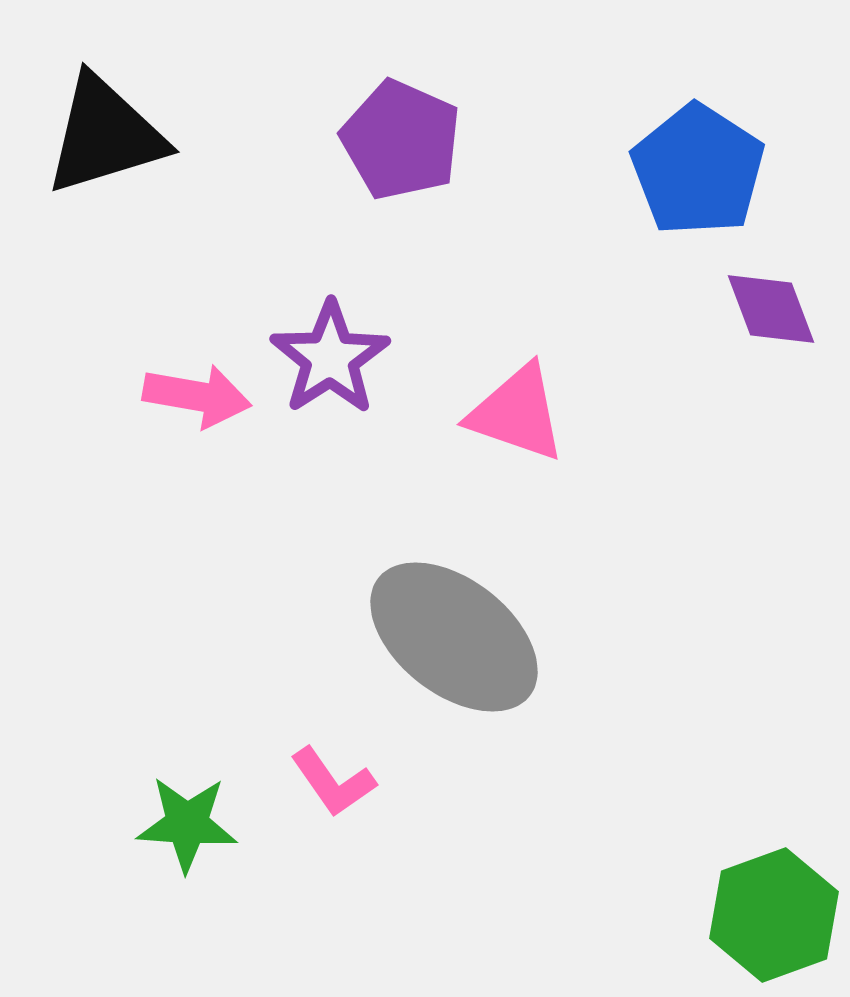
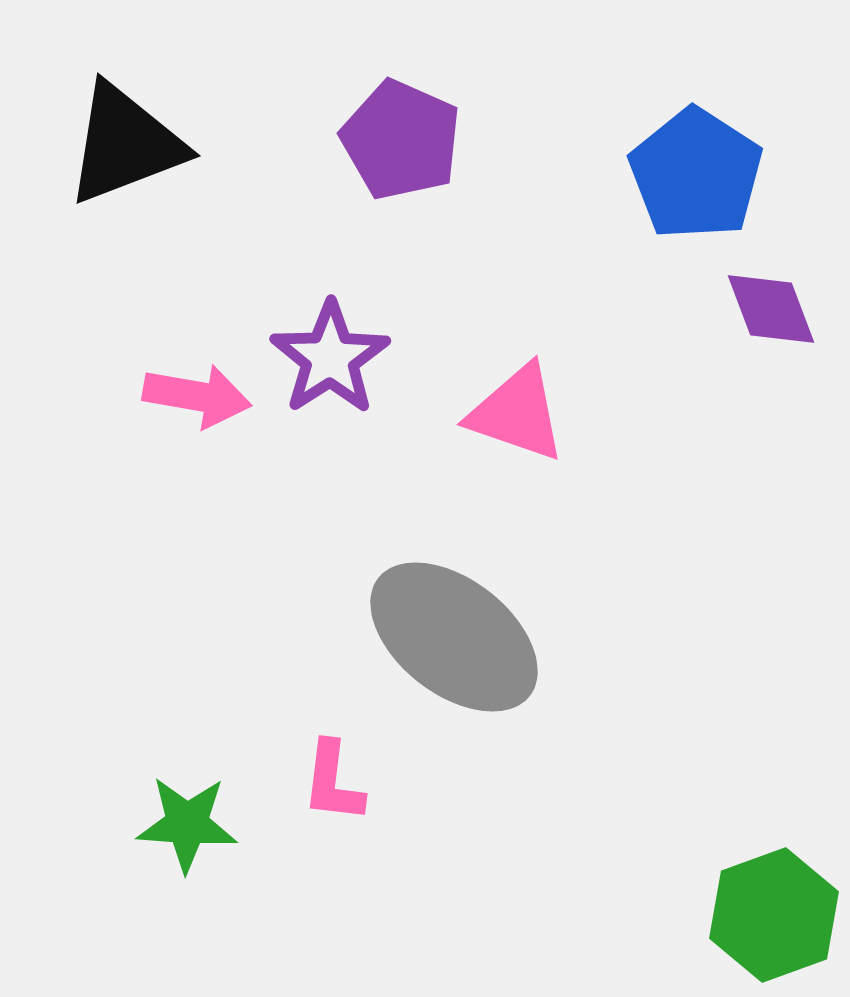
black triangle: moved 20 px right, 9 px down; rotated 4 degrees counterclockwise
blue pentagon: moved 2 px left, 4 px down
pink L-shape: rotated 42 degrees clockwise
